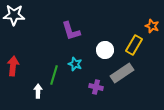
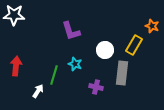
red arrow: moved 3 px right
gray rectangle: rotated 50 degrees counterclockwise
white arrow: rotated 32 degrees clockwise
